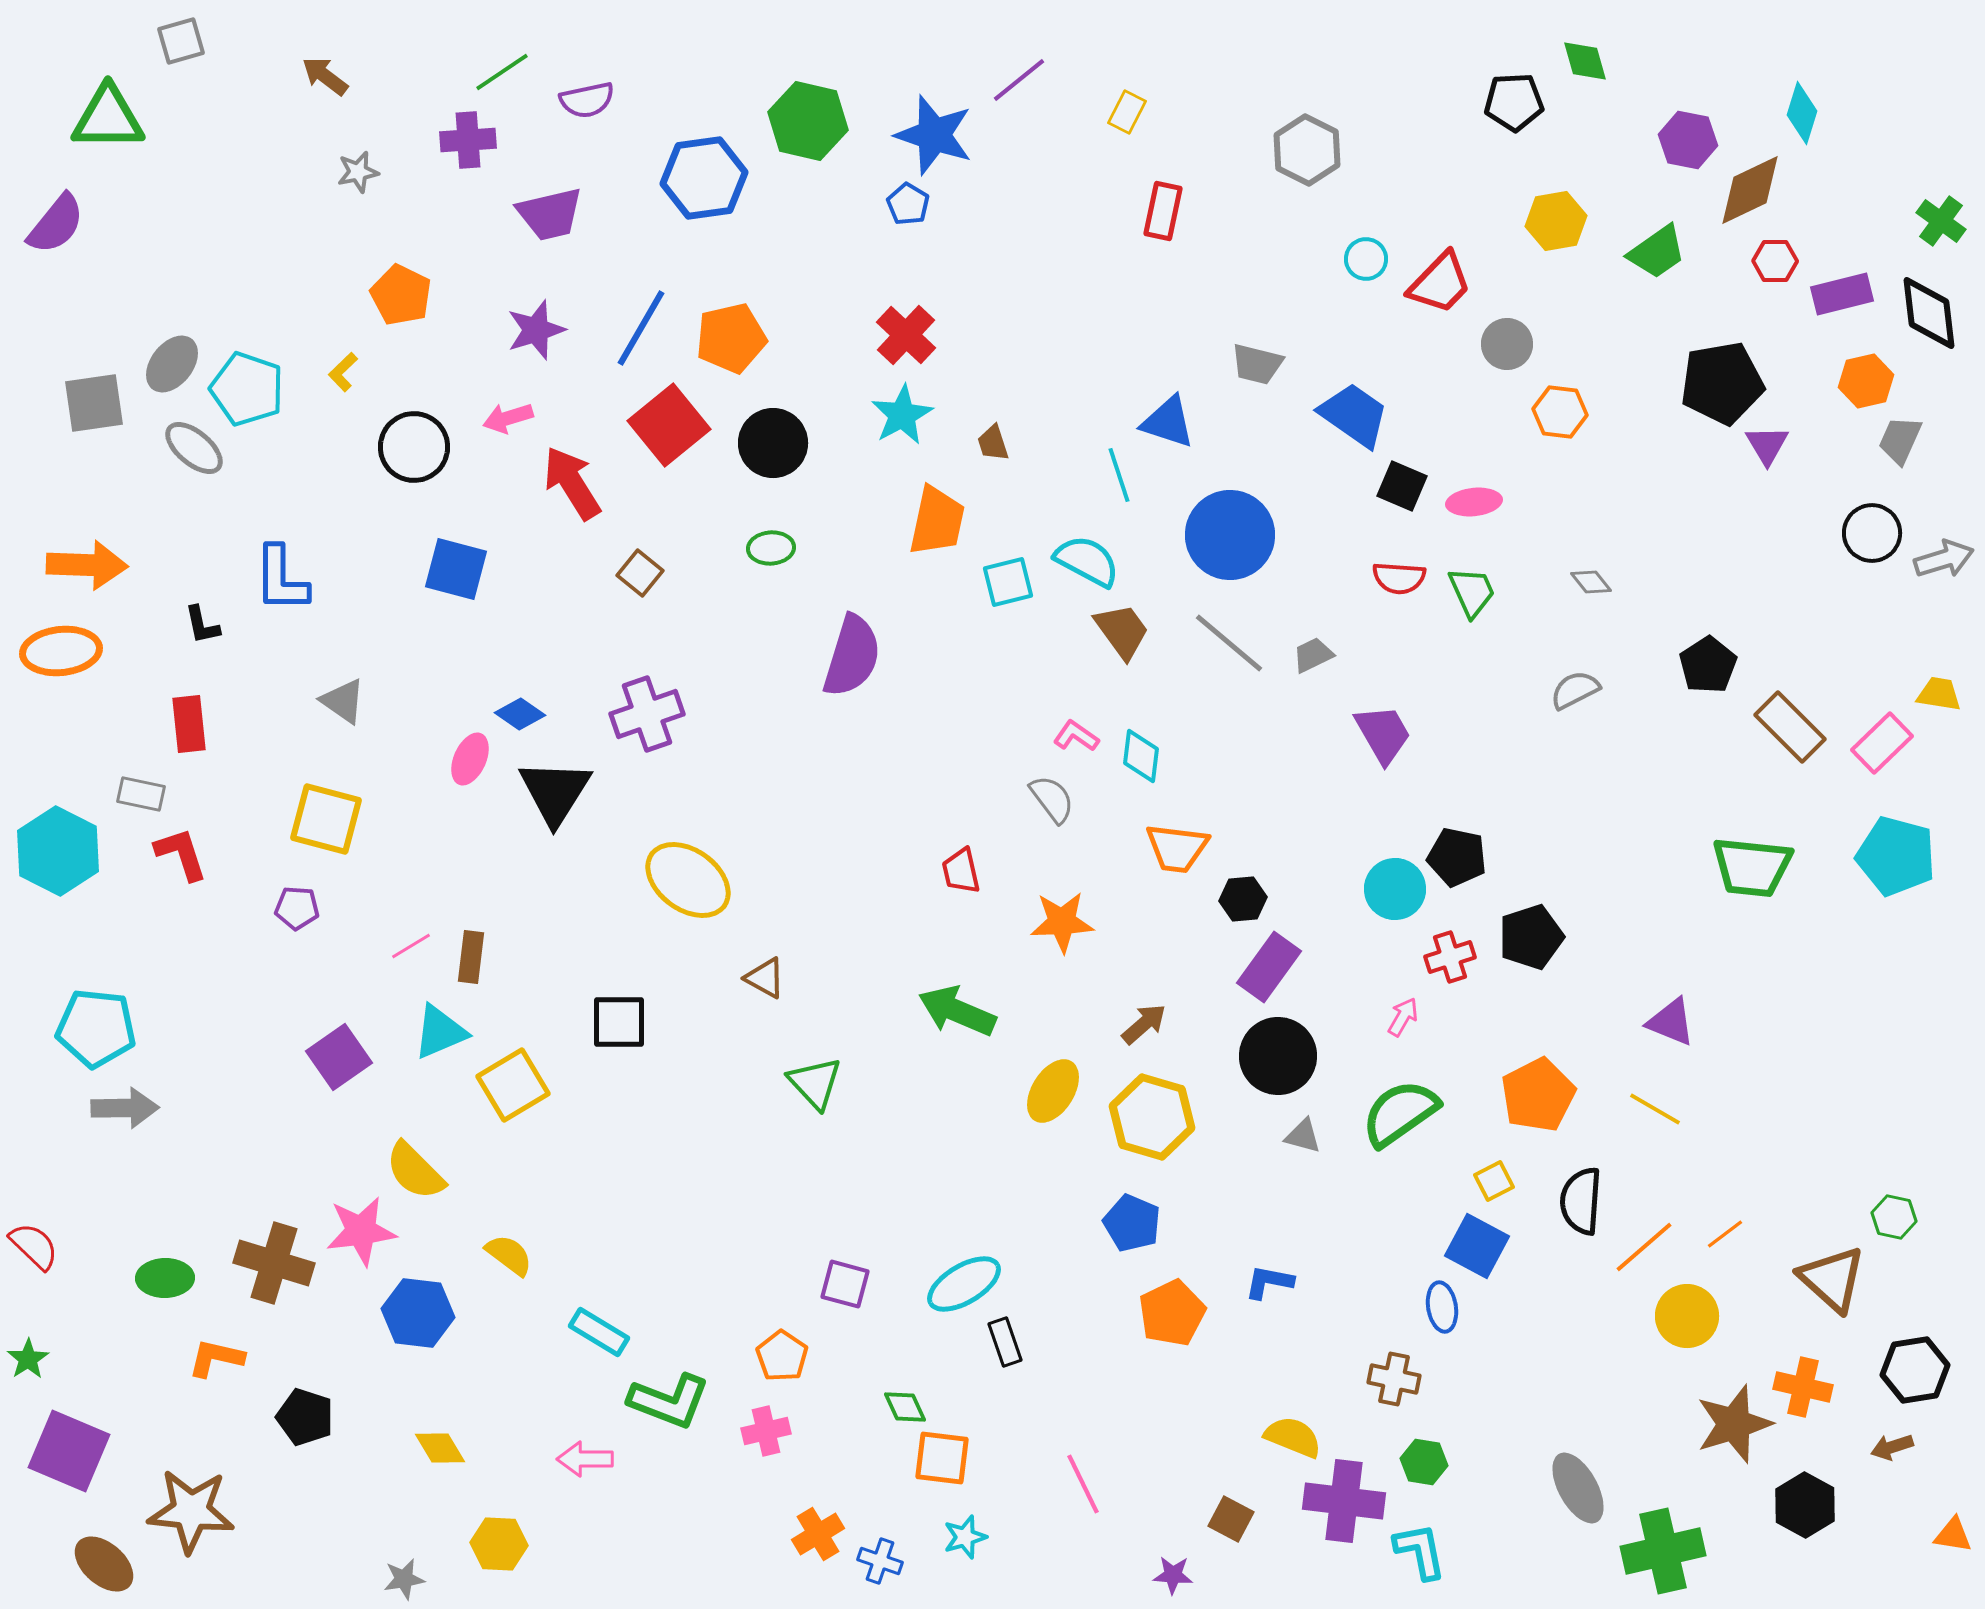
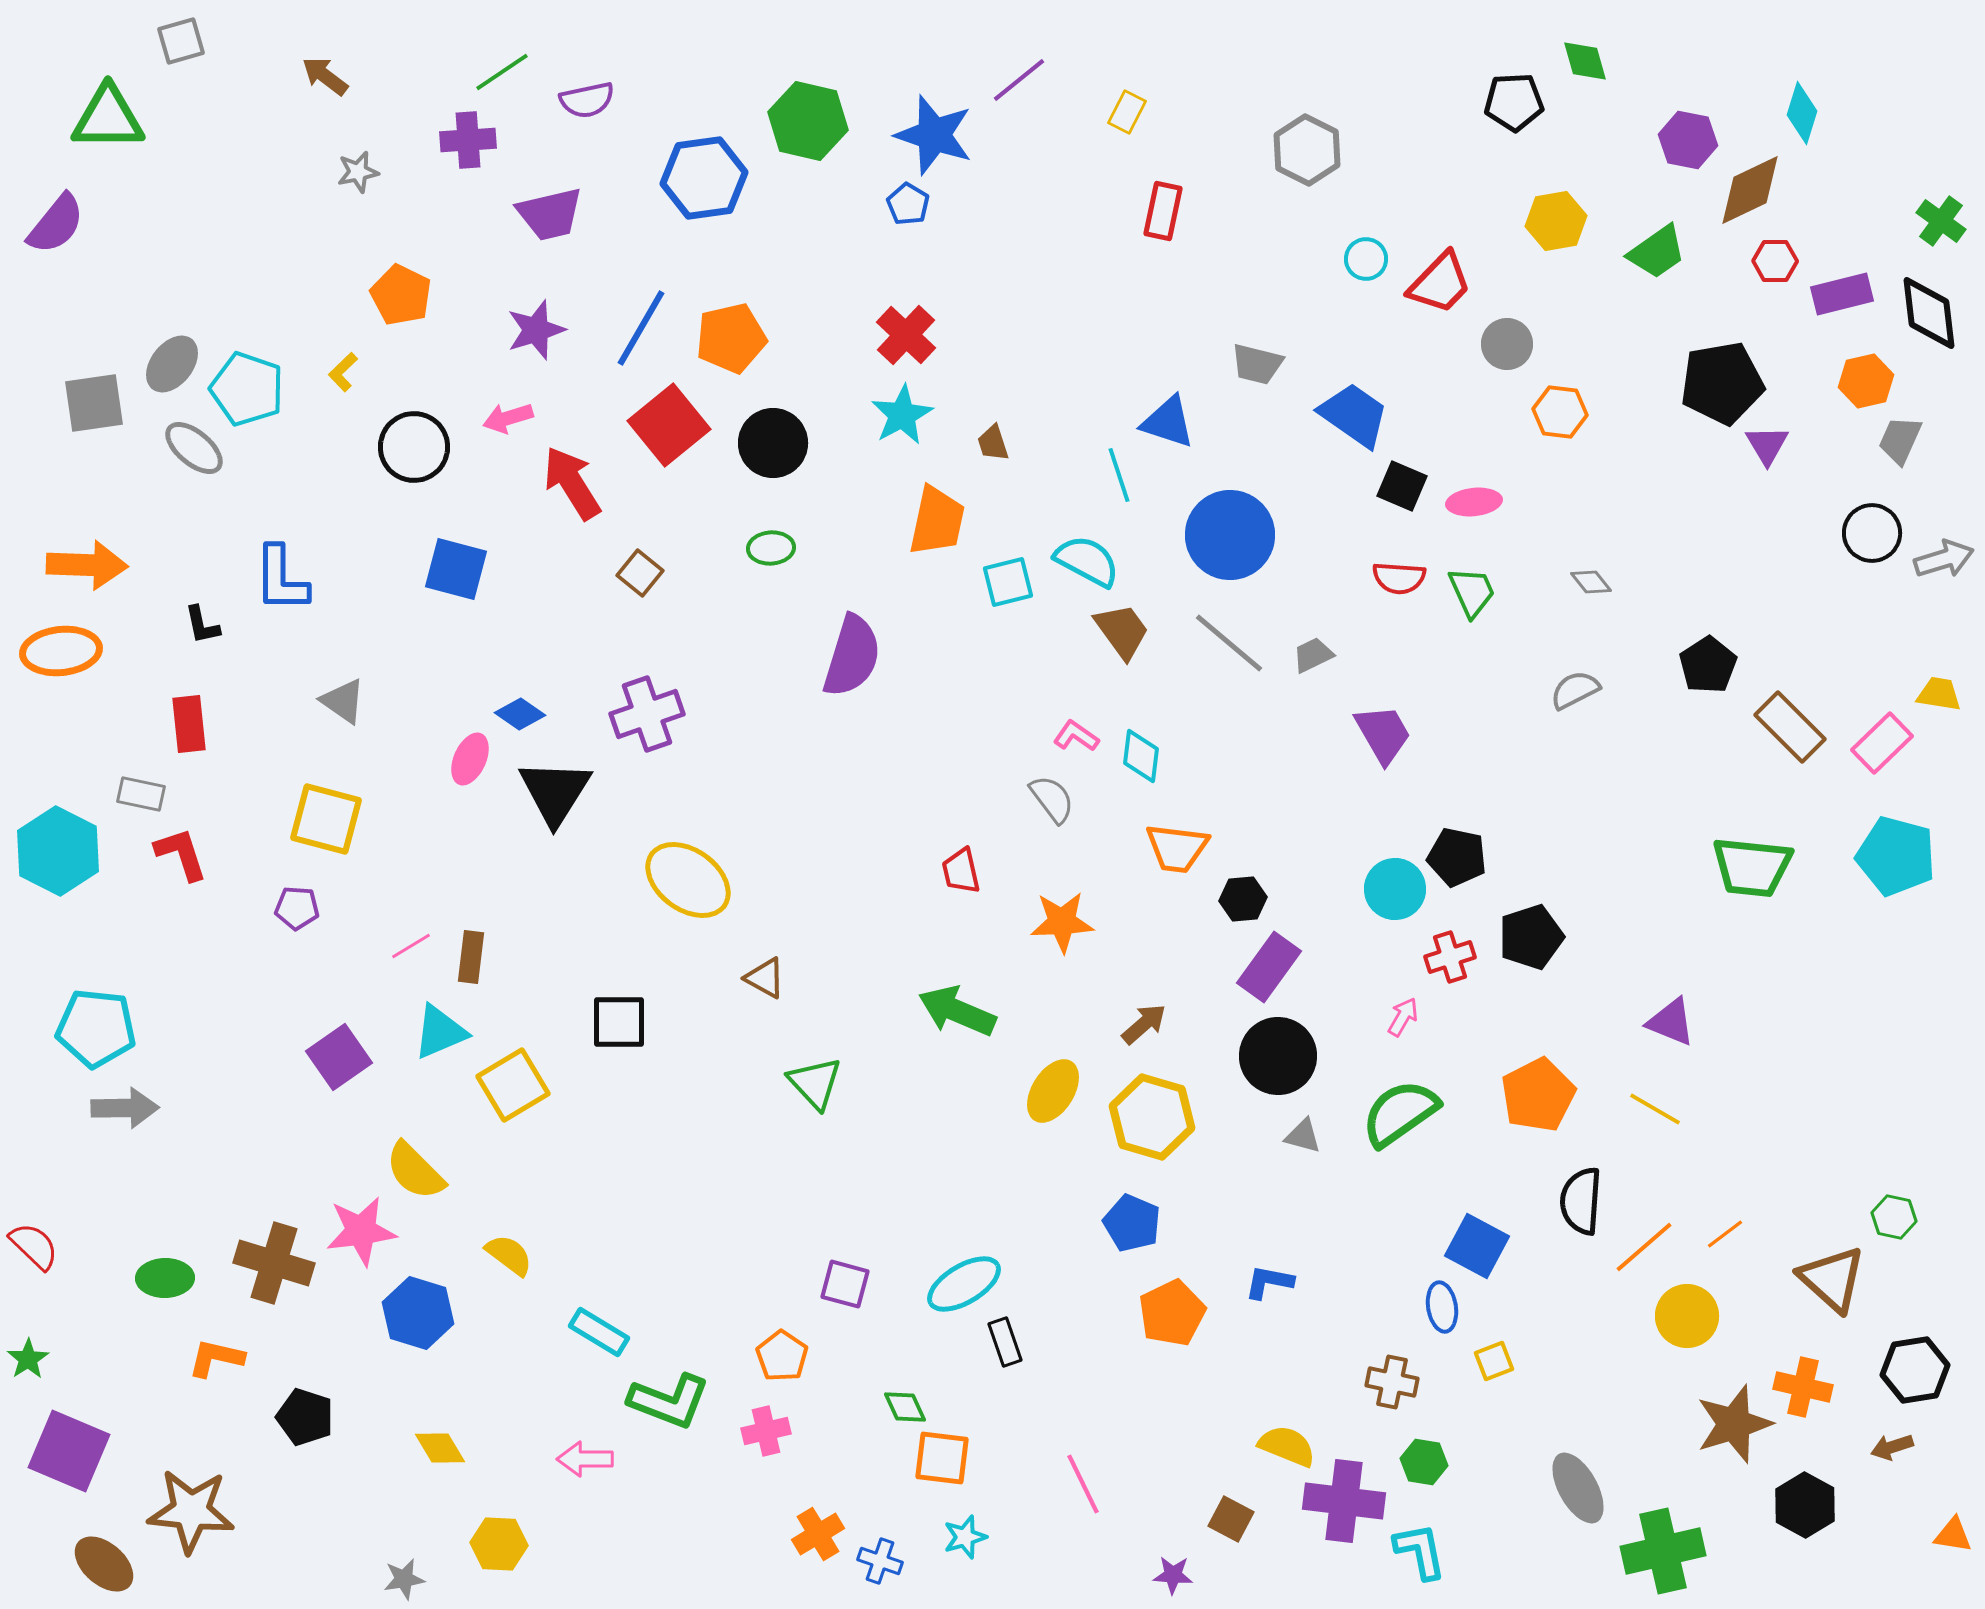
yellow square at (1494, 1181): moved 180 px down; rotated 6 degrees clockwise
blue hexagon at (418, 1313): rotated 10 degrees clockwise
brown cross at (1394, 1379): moved 2 px left, 3 px down
yellow semicircle at (1293, 1437): moved 6 px left, 9 px down
